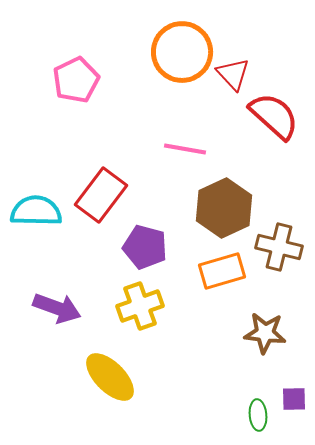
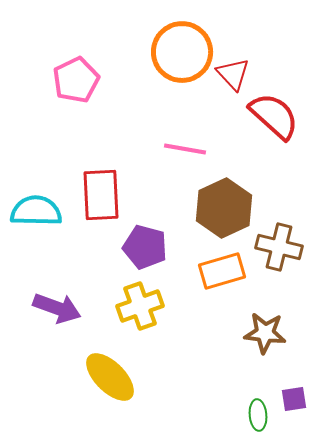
red rectangle: rotated 40 degrees counterclockwise
purple square: rotated 8 degrees counterclockwise
